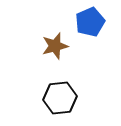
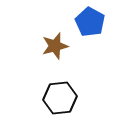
blue pentagon: rotated 20 degrees counterclockwise
